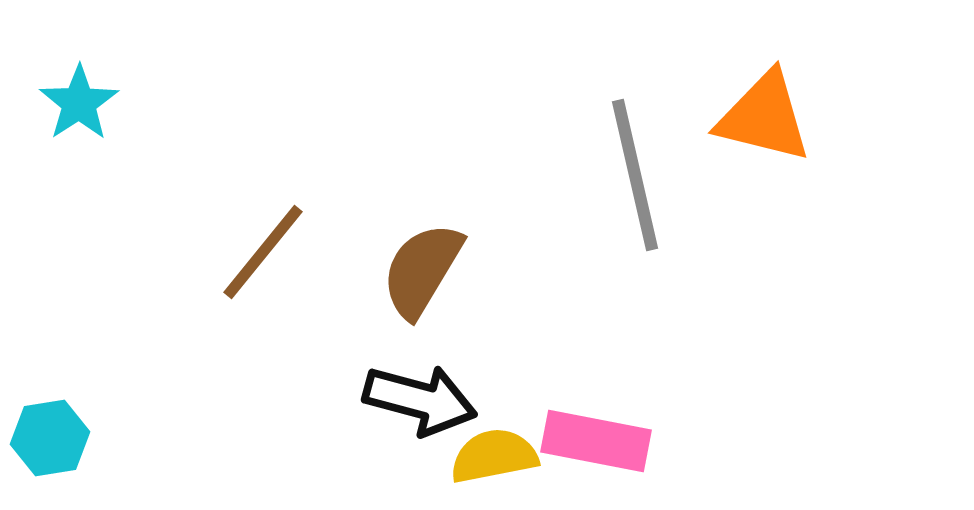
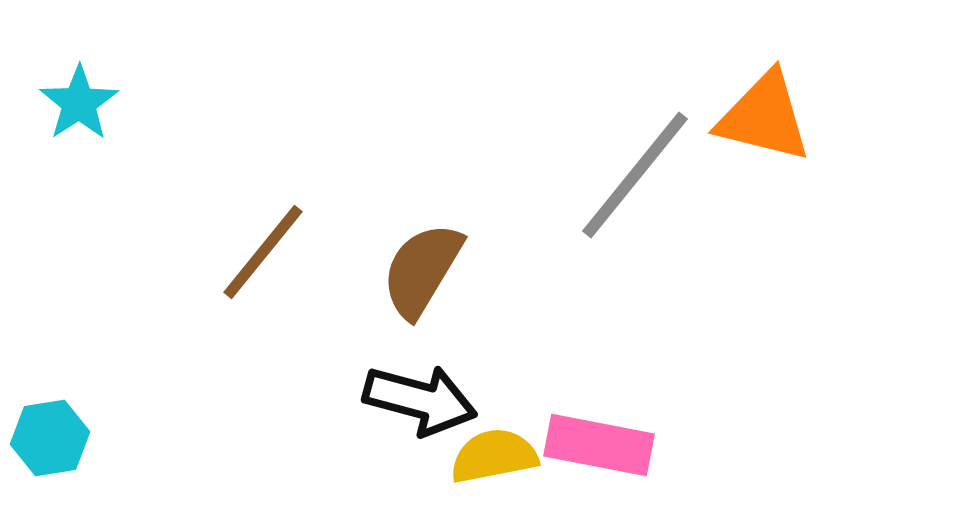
gray line: rotated 52 degrees clockwise
pink rectangle: moved 3 px right, 4 px down
